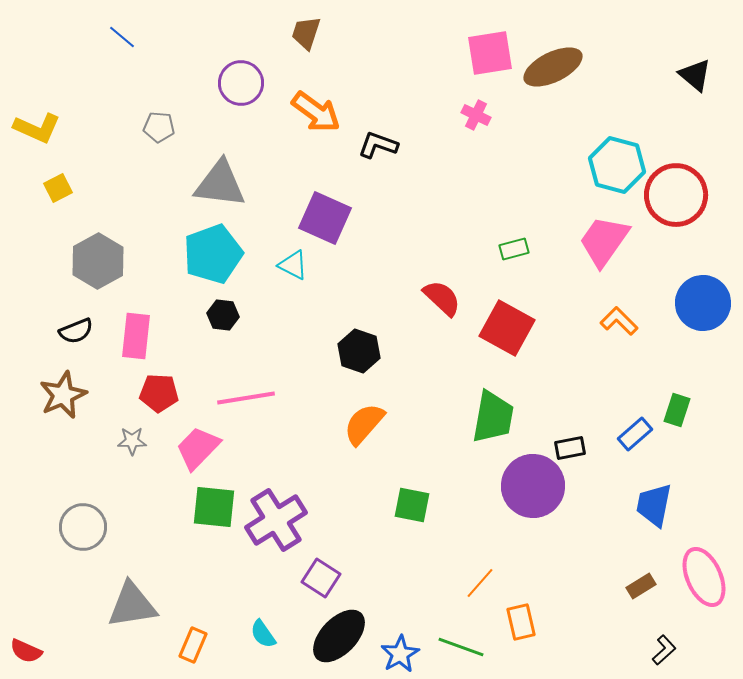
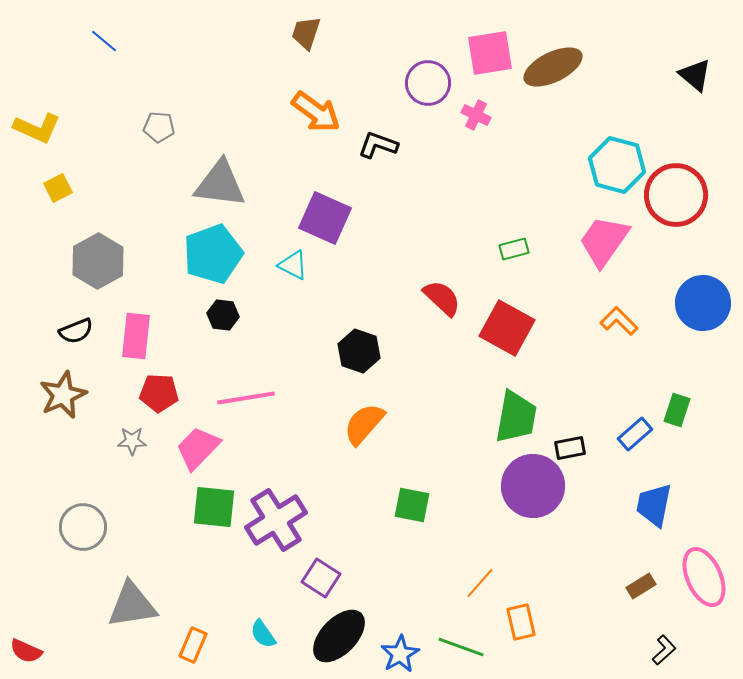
blue line at (122, 37): moved 18 px left, 4 px down
purple circle at (241, 83): moved 187 px right
green trapezoid at (493, 417): moved 23 px right
